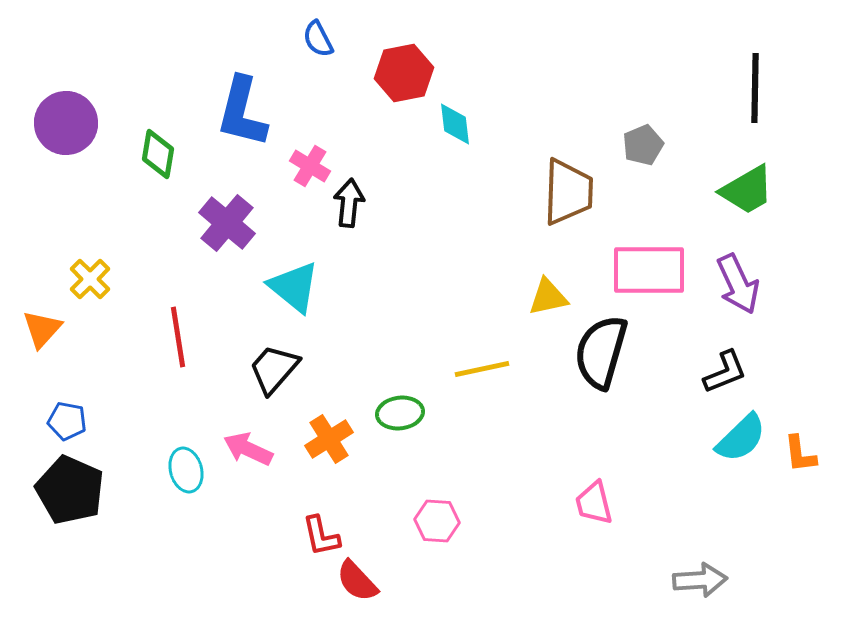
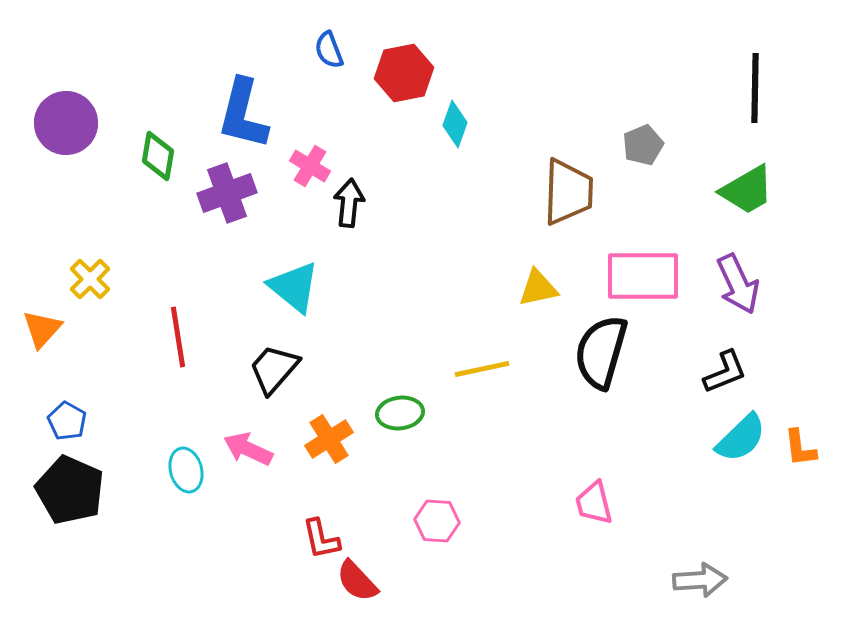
blue semicircle: moved 11 px right, 11 px down; rotated 6 degrees clockwise
blue L-shape: moved 1 px right, 2 px down
cyan diamond: rotated 27 degrees clockwise
green diamond: moved 2 px down
purple cross: moved 30 px up; rotated 30 degrees clockwise
pink rectangle: moved 6 px left, 6 px down
yellow triangle: moved 10 px left, 9 px up
blue pentagon: rotated 18 degrees clockwise
orange L-shape: moved 6 px up
red L-shape: moved 3 px down
